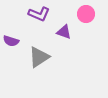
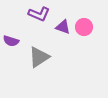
pink circle: moved 2 px left, 13 px down
purple triangle: moved 1 px left, 5 px up
